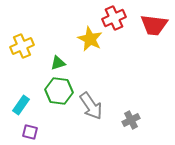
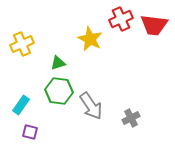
red cross: moved 7 px right, 1 px down
yellow cross: moved 2 px up
gray cross: moved 2 px up
